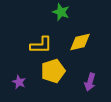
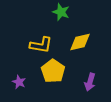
yellow L-shape: rotated 10 degrees clockwise
yellow pentagon: rotated 20 degrees counterclockwise
